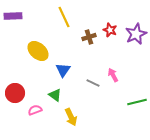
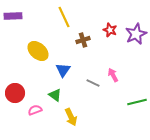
brown cross: moved 6 px left, 3 px down
